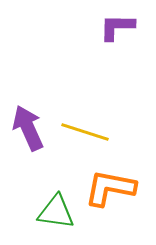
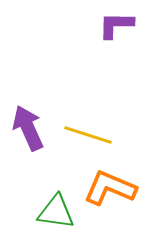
purple L-shape: moved 1 px left, 2 px up
yellow line: moved 3 px right, 3 px down
orange L-shape: rotated 12 degrees clockwise
